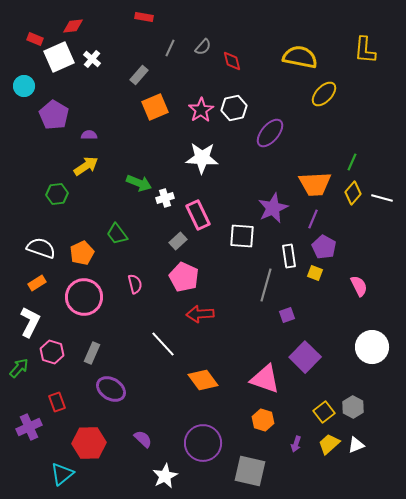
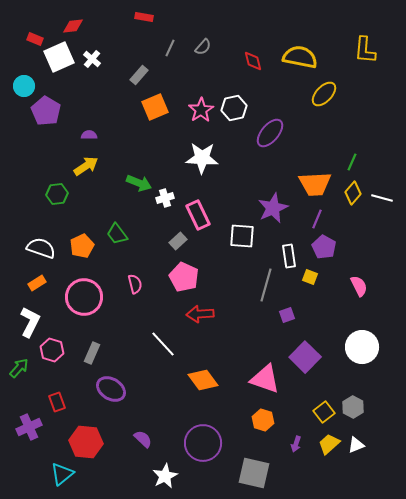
red diamond at (232, 61): moved 21 px right
purple pentagon at (54, 115): moved 8 px left, 4 px up
purple line at (313, 219): moved 4 px right
orange pentagon at (82, 253): moved 7 px up
yellow square at (315, 273): moved 5 px left, 4 px down
white circle at (372, 347): moved 10 px left
pink hexagon at (52, 352): moved 2 px up
red hexagon at (89, 443): moved 3 px left, 1 px up; rotated 8 degrees clockwise
gray square at (250, 471): moved 4 px right, 2 px down
